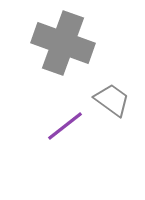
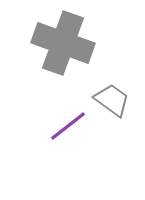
purple line: moved 3 px right
